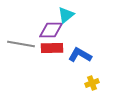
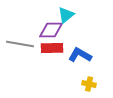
gray line: moved 1 px left
yellow cross: moved 3 px left, 1 px down; rotated 32 degrees clockwise
